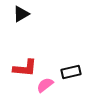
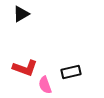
red L-shape: rotated 15 degrees clockwise
pink semicircle: rotated 72 degrees counterclockwise
